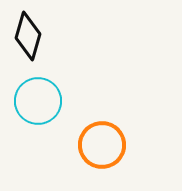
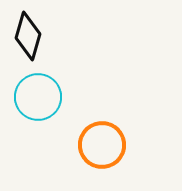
cyan circle: moved 4 px up
